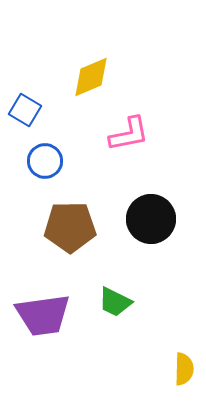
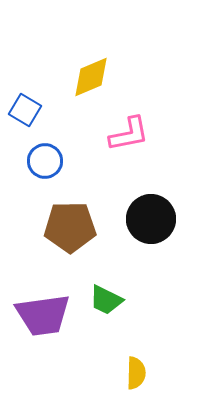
green trapezoid: moved 9 px left, 2 px up
yellow semicircle: moved 48 px left, 4 px down
